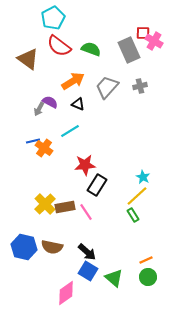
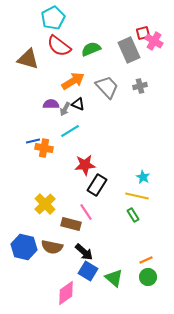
red square: rotated 16 degrees counterclockwise
green semicircle: rotated 42 degrees counterclockwise
brown triangle: rotated 20 degrees counterclockwise
gray trapezoid: rotated 95 degrees clockwise
purple semicircle: moved 1 px right, 2 px down; rotated 28 degrees counterclockwise
gray arrow: moved 26 px right
orange cross: rotated 24 degrees counterclockwise
yellow line: rotated 55 degrees clockwise
brown rectangle: moved 6 px right, 17 px down; rotated 24 degrees clockwise
black arrow: moved 3 px left
